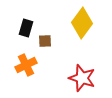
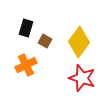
yellow diamond: moved 3 px left, 19 px down
brown square: rotated 32 degrees clockwise
